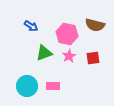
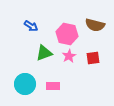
cyan circle: moved 2 px left, 2 px up
